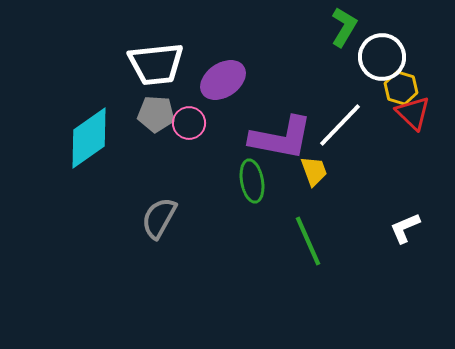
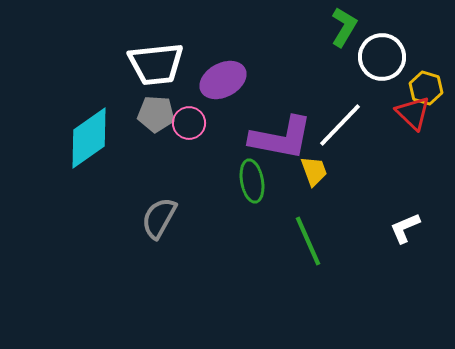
purple ellipse: rotated 6 degrees clockwise
yellow hexagon: moved 25 px right
